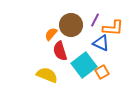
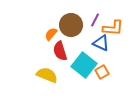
cyan square: rotated 15 degrees counterclockwise
